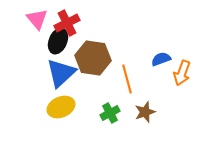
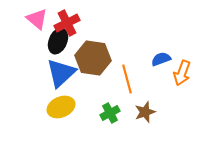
pink triangle: rotated 10 degrees counterclockwise
